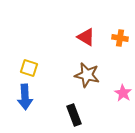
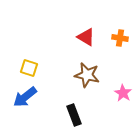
blue arrow: rotated 55 degrees clockwise
